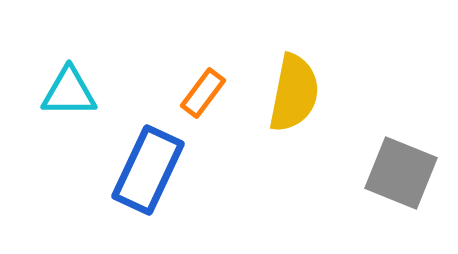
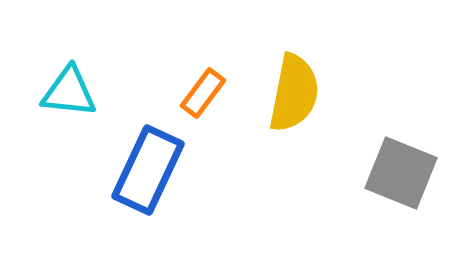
cyan triangle: rotated 6 degrees clockwise
